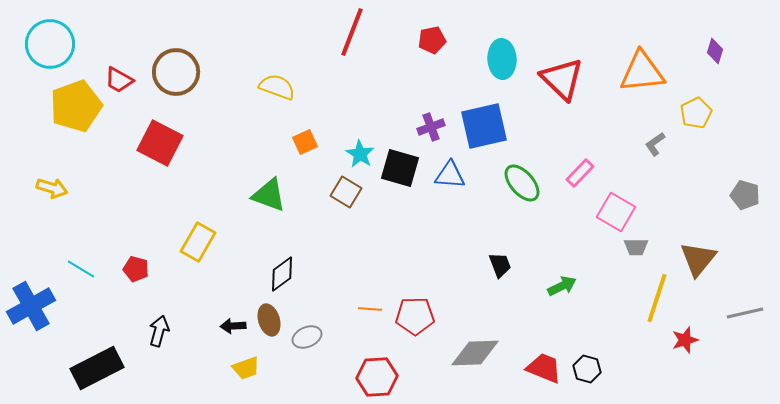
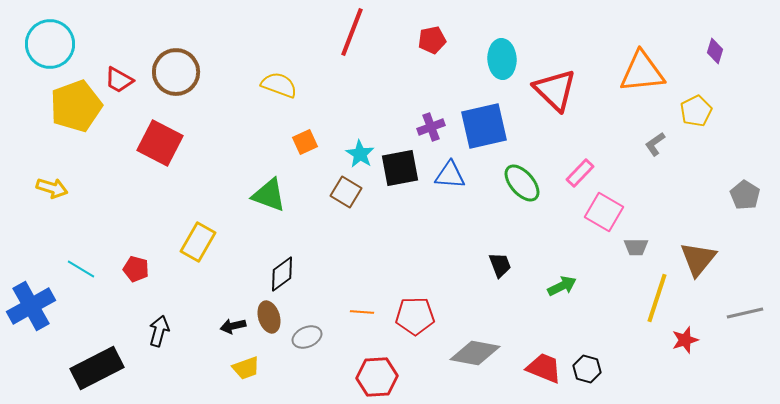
red triangle at (562, 79): moved 7 px left, 11 px down
yellow semicircle at (277, 87): moved 2 px right, 2 px up
yellow pentagon at (696, 113): moved 2 px up
black square at (400, 168): rotated 27 degrees counterclockwise
gray pentagon at (745, 195): rotated 16 degrees clockwise
pink square at (616, 212): moved 12 px left
orange line at (370, 309): moved 8 px left, 3 px down
brown ellipse at (269, 320): moved 3 px up
black arrow at (233, 326): rotated 10 degrees counterclockwise
gray diamond at (475, 353): rotated 12 degrees clockwise
